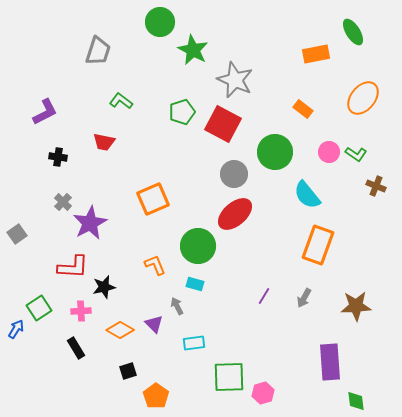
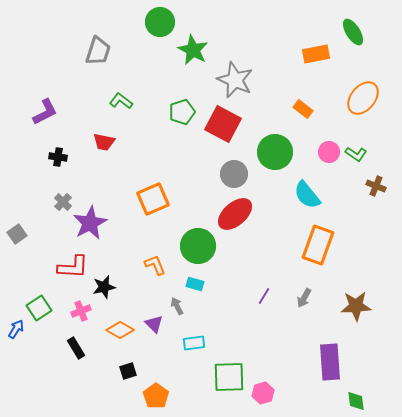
pink cross at (81, 311): rotated 18 degrees counterclockwise
